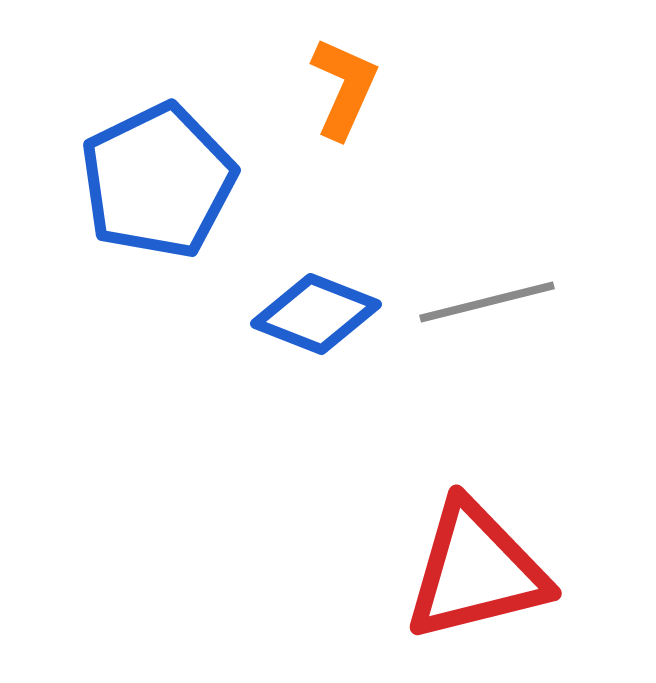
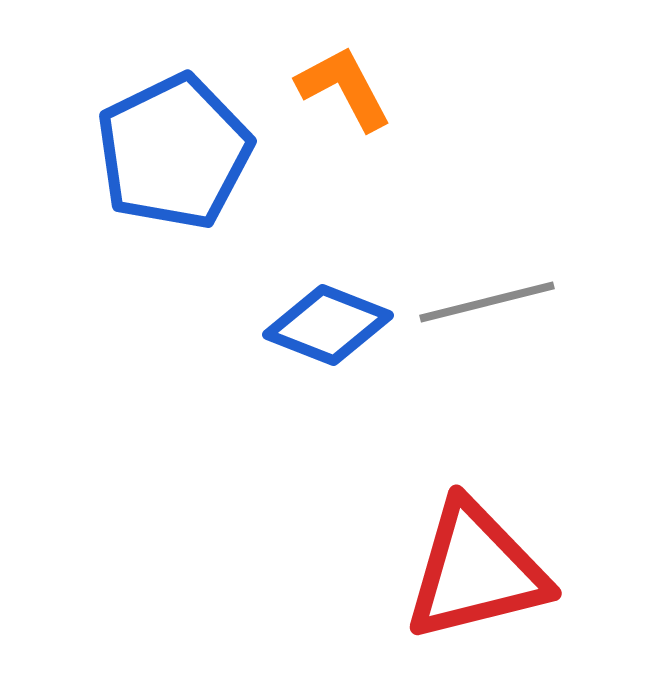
orange L-shape: rotated 52 degrees counterclockwise
blue pentagon: moved 16 px right, 29 px up
blue diamond: moved 12 px right, 11 px down
